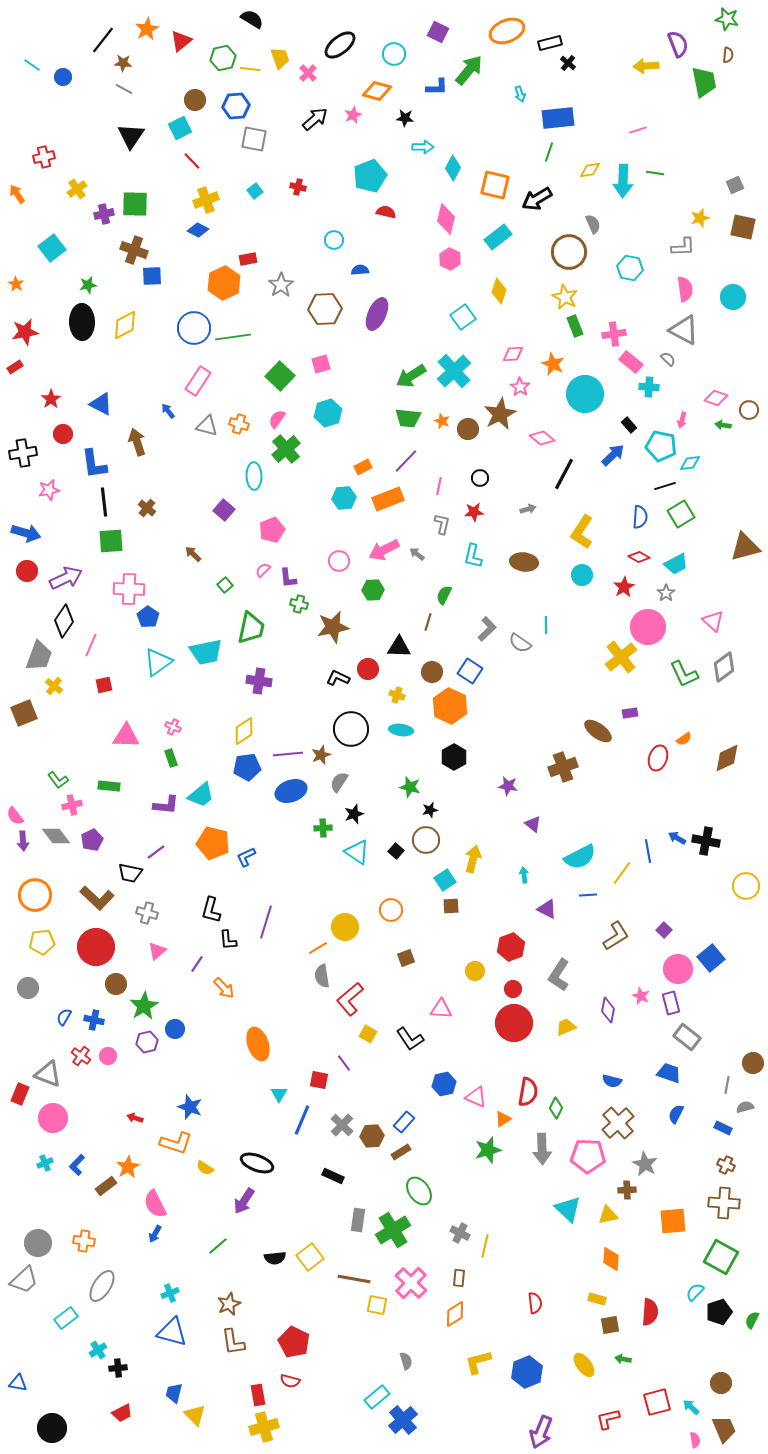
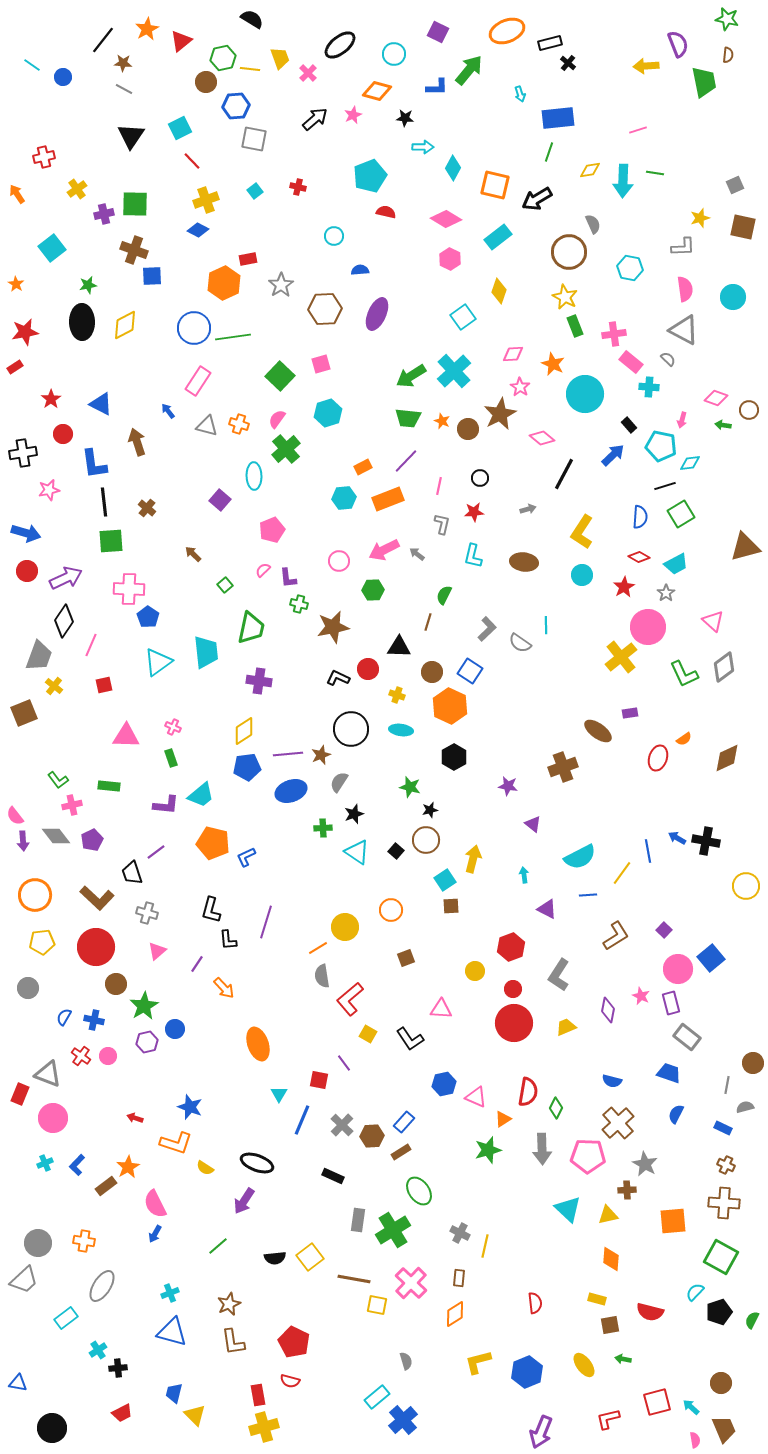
brown circle at (195, 100): moved 11 px right, 18 px up
pink diamond at (446, 219): rotated 72 degrees counterclockwise
cyan circle at (334, 240): moved 4 px up
purple square at (224, 510): moved 4 px left, 10 px up
cyan trapezoid at (206, 652): rotated 84 degrees counterclockwise
black trapezoid at (130, 873): moved 2 px right; rotated 60 degrees clockwise
red semicircle at (650, 1312): rotated 100 degrees clockwise
